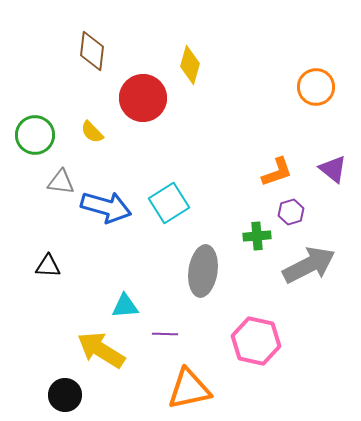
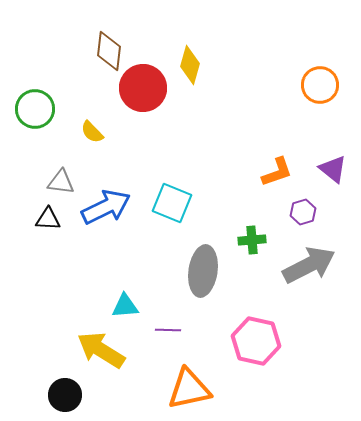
brown diamond: moved 17 px right
orange circle: moved 4 px right, 2 px up
red circle: moved 10 px up
green circle: moved 26 px up
cyan square: moved 3 px right; rotated 36 degrees counterclockwise
blue arrow: rotated 42 degrees counterclockwise
purple hexagon: moved 12 px right
green cross: moved 5 px left, 4 px down
black triangle: moved 47 px up
purple line: moved 3 px right, 4 px up
